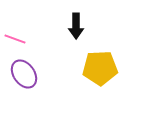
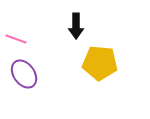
pink line: moved 1 px right
yellow pentagon: moved 5 px up; rotated 8 degrees clockwise
